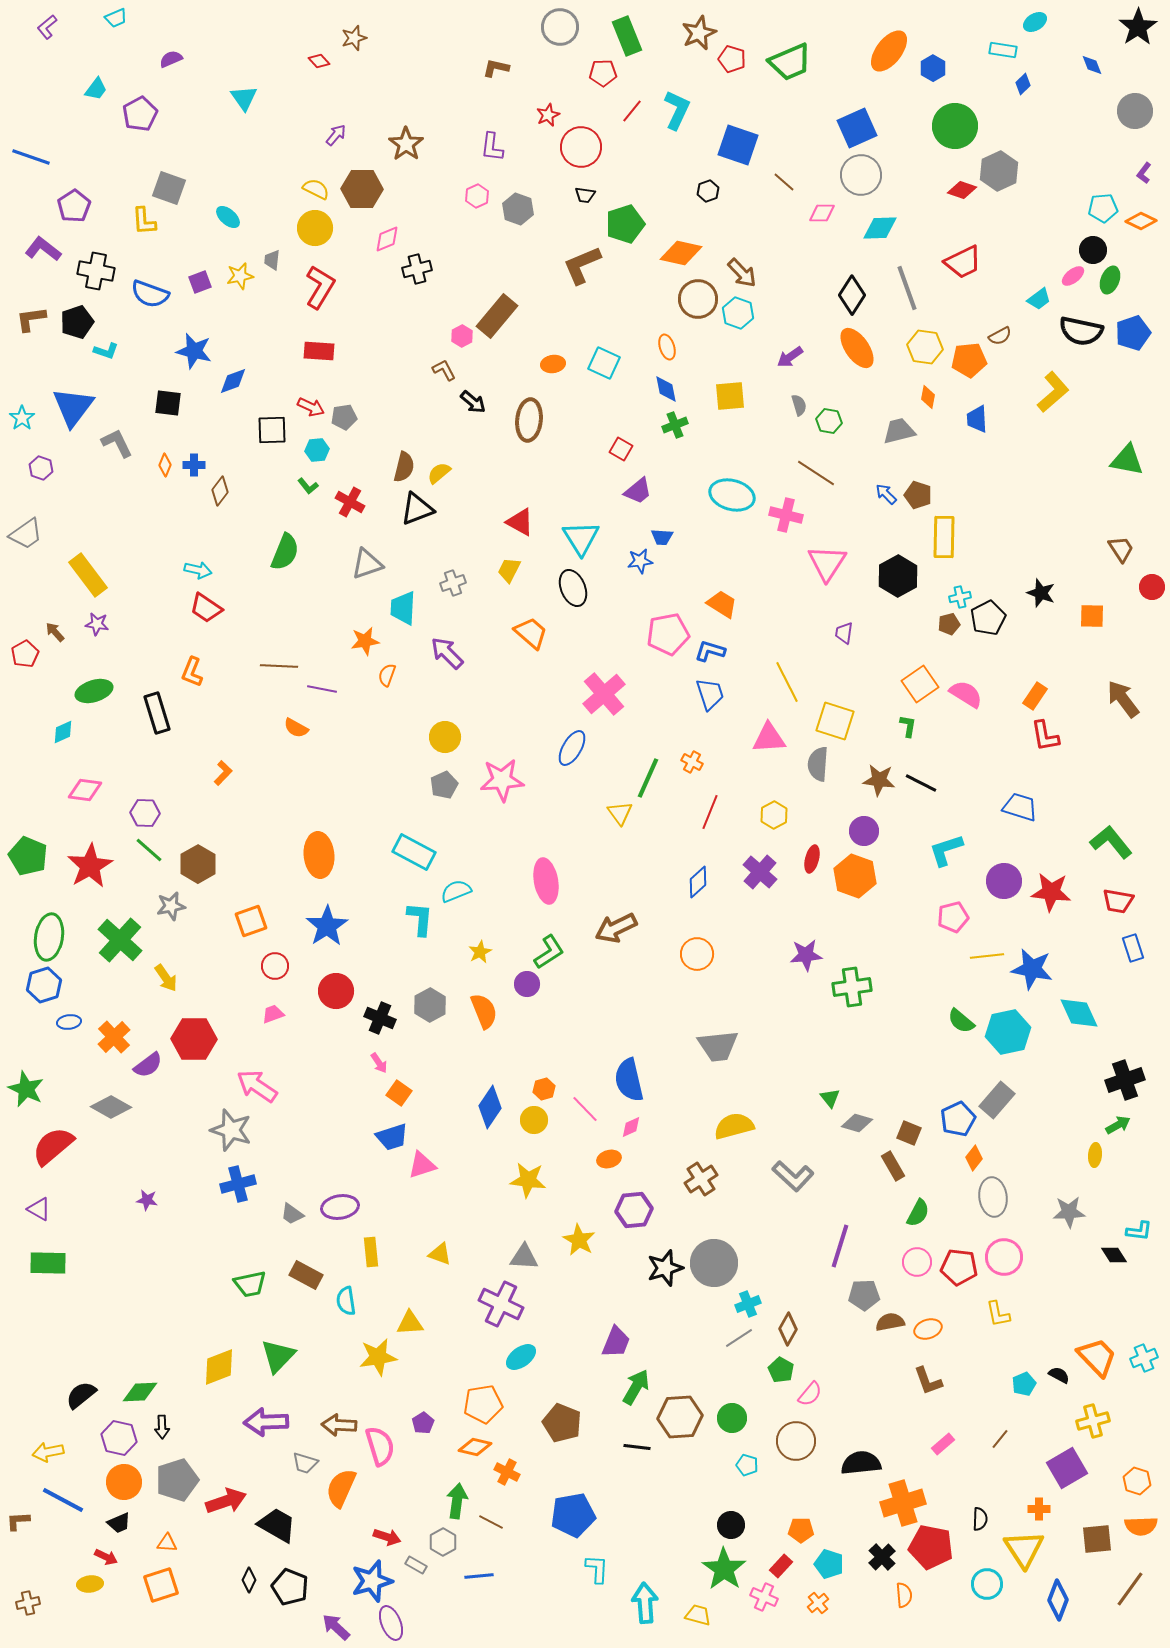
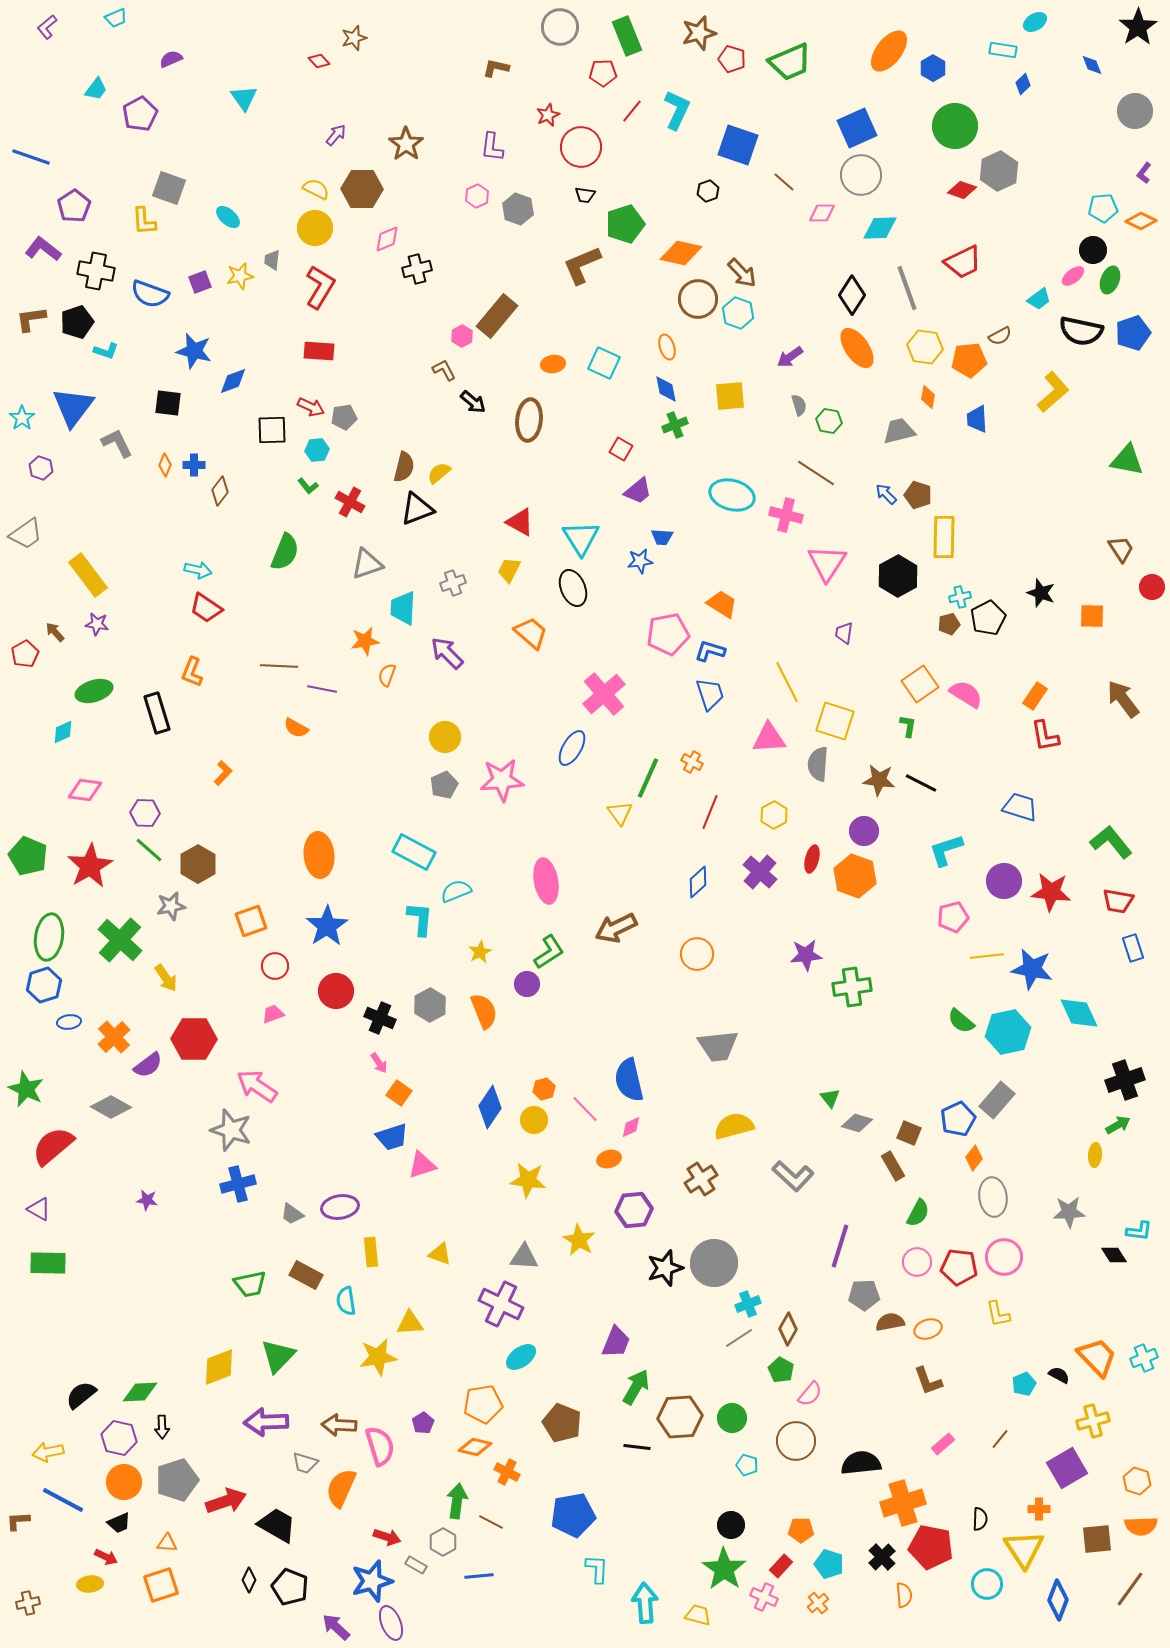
brown star at (699, 33): rotated 8 degrees clockwise
